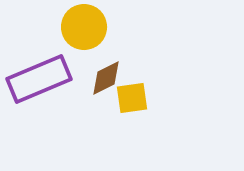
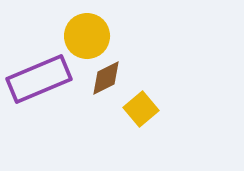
yellow circle: moved 3 px right, 9 px down
yellow square: moved 9 px right, 11 px down; rotated 32 degrees counterclockwise
